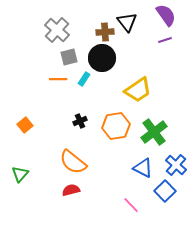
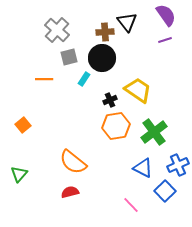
orange line: moved 14 px left
yellow trapezoid: rotated 112 degrees counterclockwise
black cross: moved 30 px right, 21 px up
orange square: moved 2 px left
blue cross: moved 2 px right; rotated 25 degrees clockwise
green triangle: moved 1 px left
red semicircle: moved 1 px left, 2 px down
